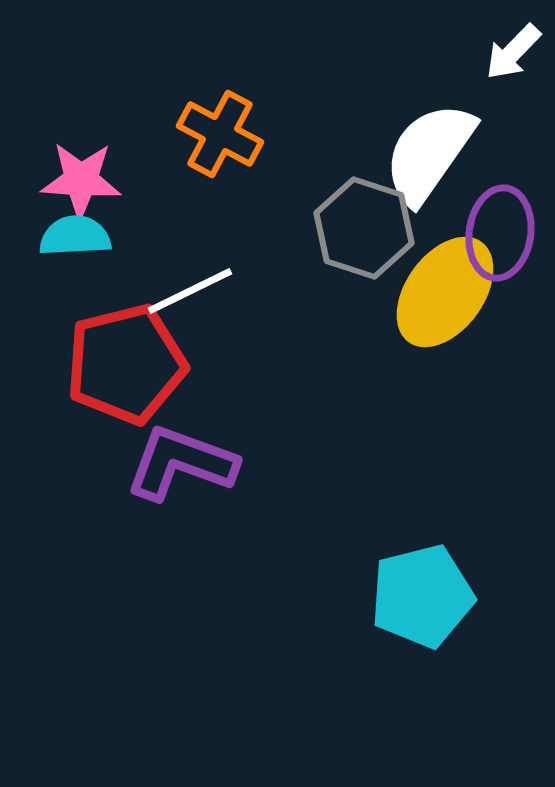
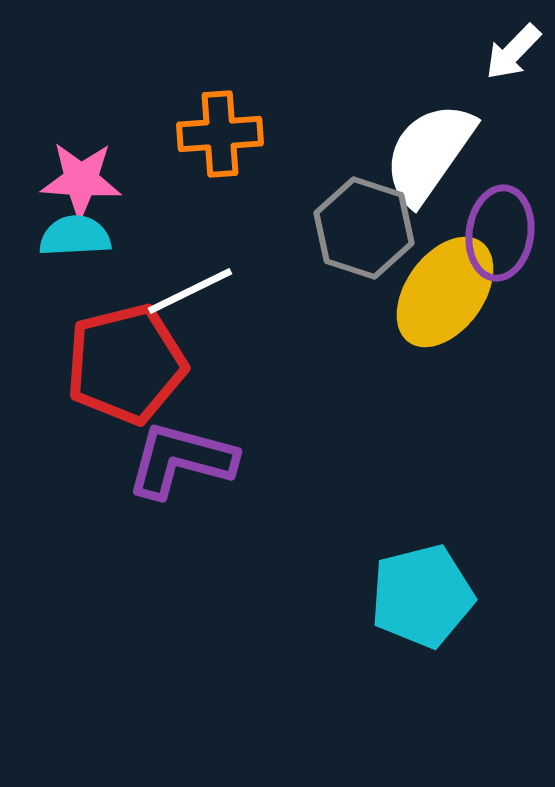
orange cross: rotated 32 degrees counterclockwise
purple L-shape: moved 3 px up; rotated 5 degrees counterclockwise
